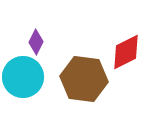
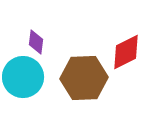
purple diamond: rotated 20 degrees counterclockwise
brown hexagon: moved 1 px up; rotated 9 degrees counterclockwise
